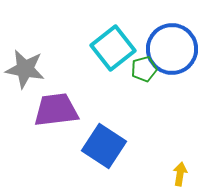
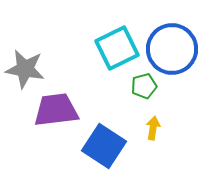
cyan square: moved 4 px right; rotated 12 degrees clockwise
green pentagon: moved 17 px down
yellow arrow: moved 27 px left, 46 px up
